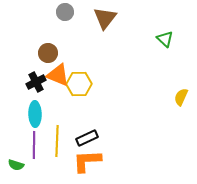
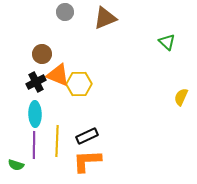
brown triangle: rotated 30 degrees clockwise
green triangle: moved 2 px right, 3 px down
brown circle: moved 6 px left, 1 px down
black rectangle: moved 2 px up
